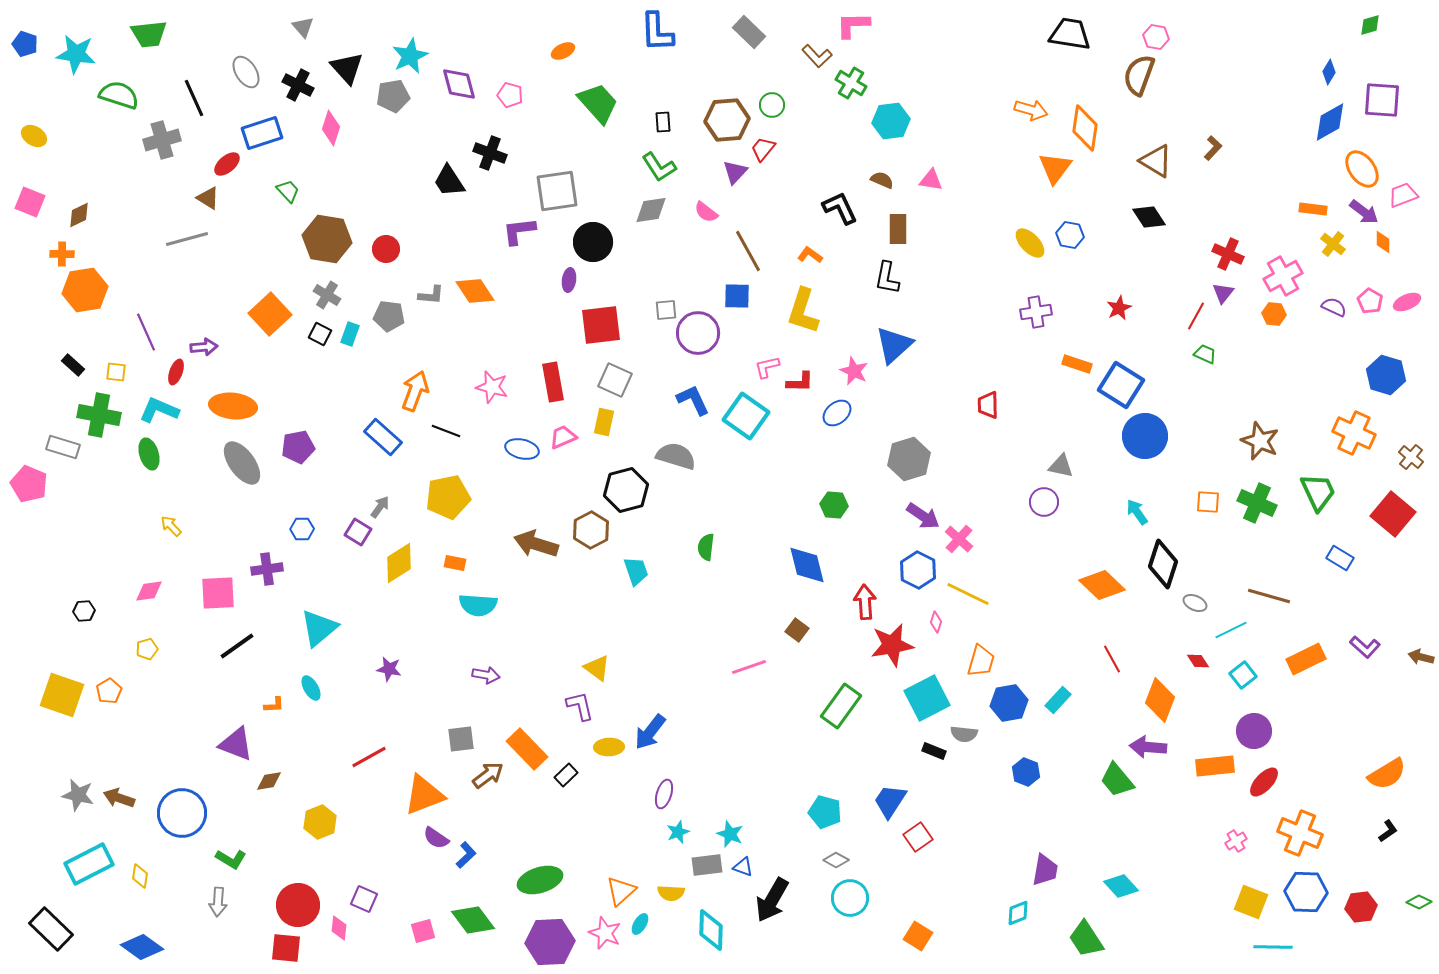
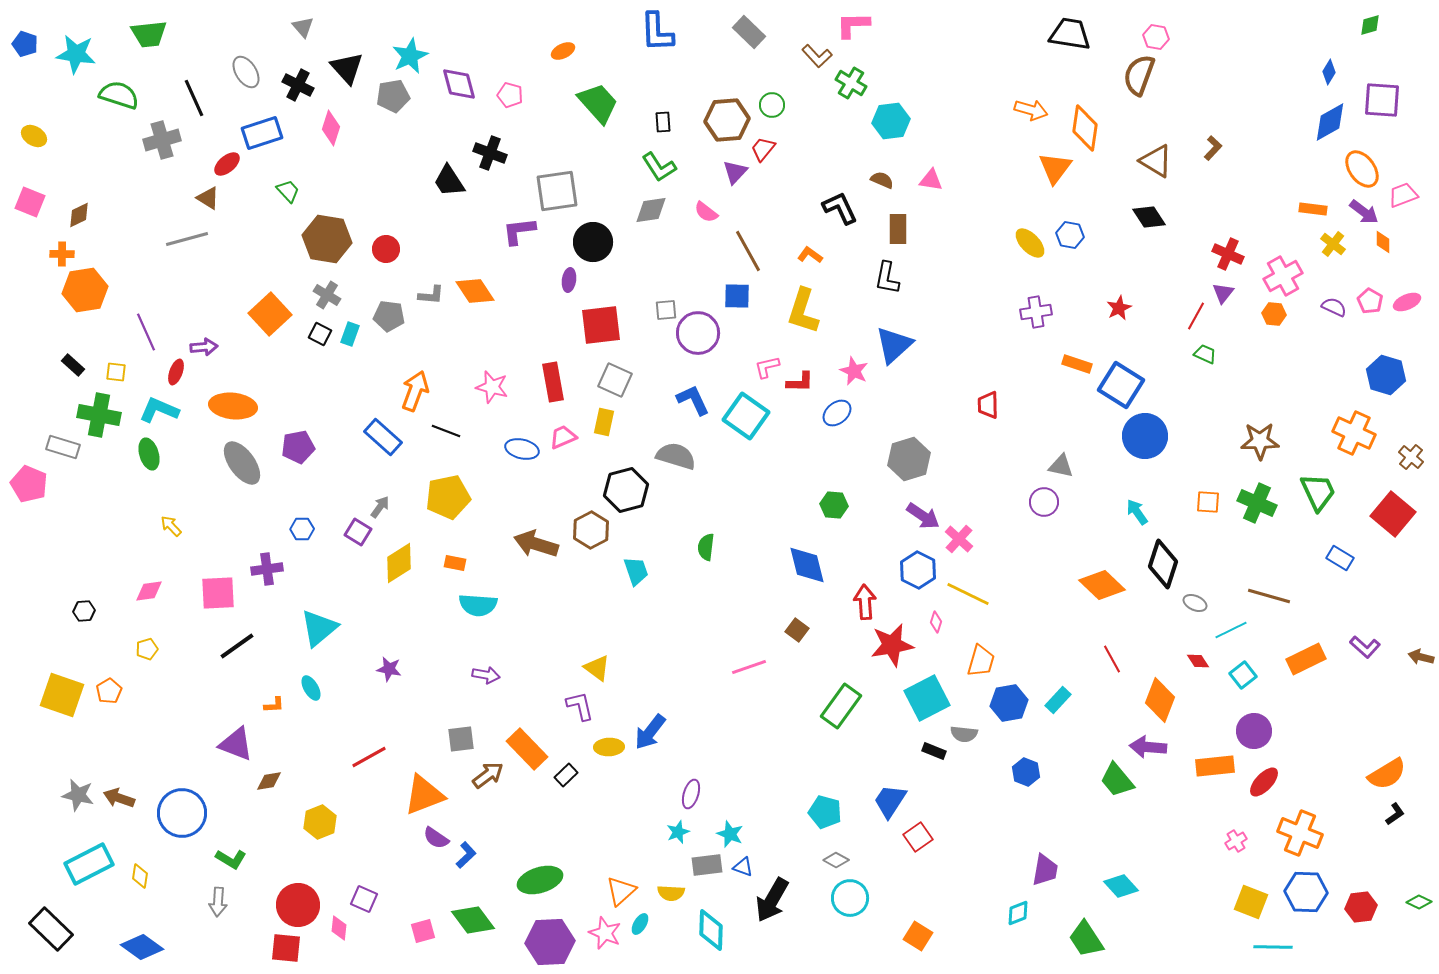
brown star at (1260, 441): rotated 24 degrees counterclockwise
purple ellipse at (664, 794): moved 27 px right
black L-shape at (1388, 831): moved 7 px right, 17 px up
